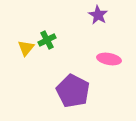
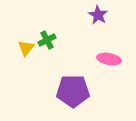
purple pentagon: rotated 28 degrees counterclockwise
